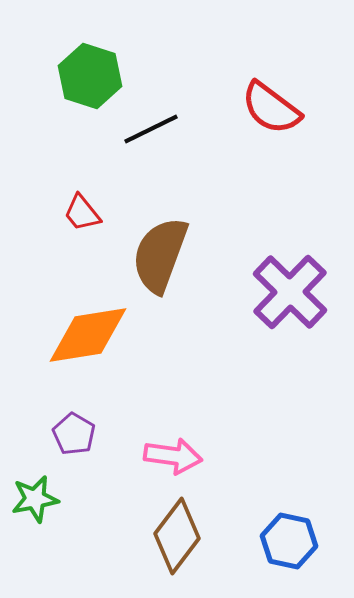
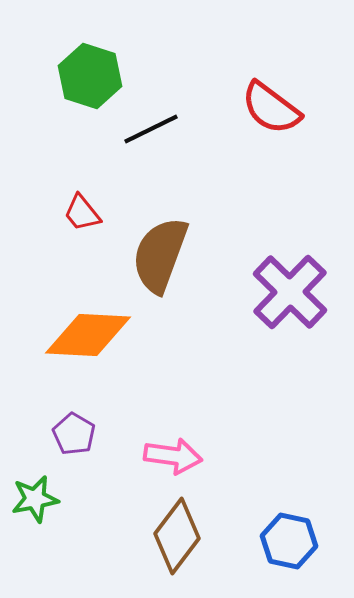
orange diamond: rotated 12 degrees clockwise
